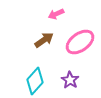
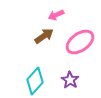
pink arrow: moved 1 px down
brown arrow: moved 4 px up
